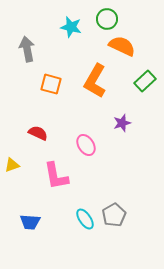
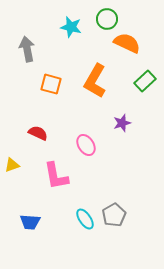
orange semicircle: moved 5 px right, 3 px up
